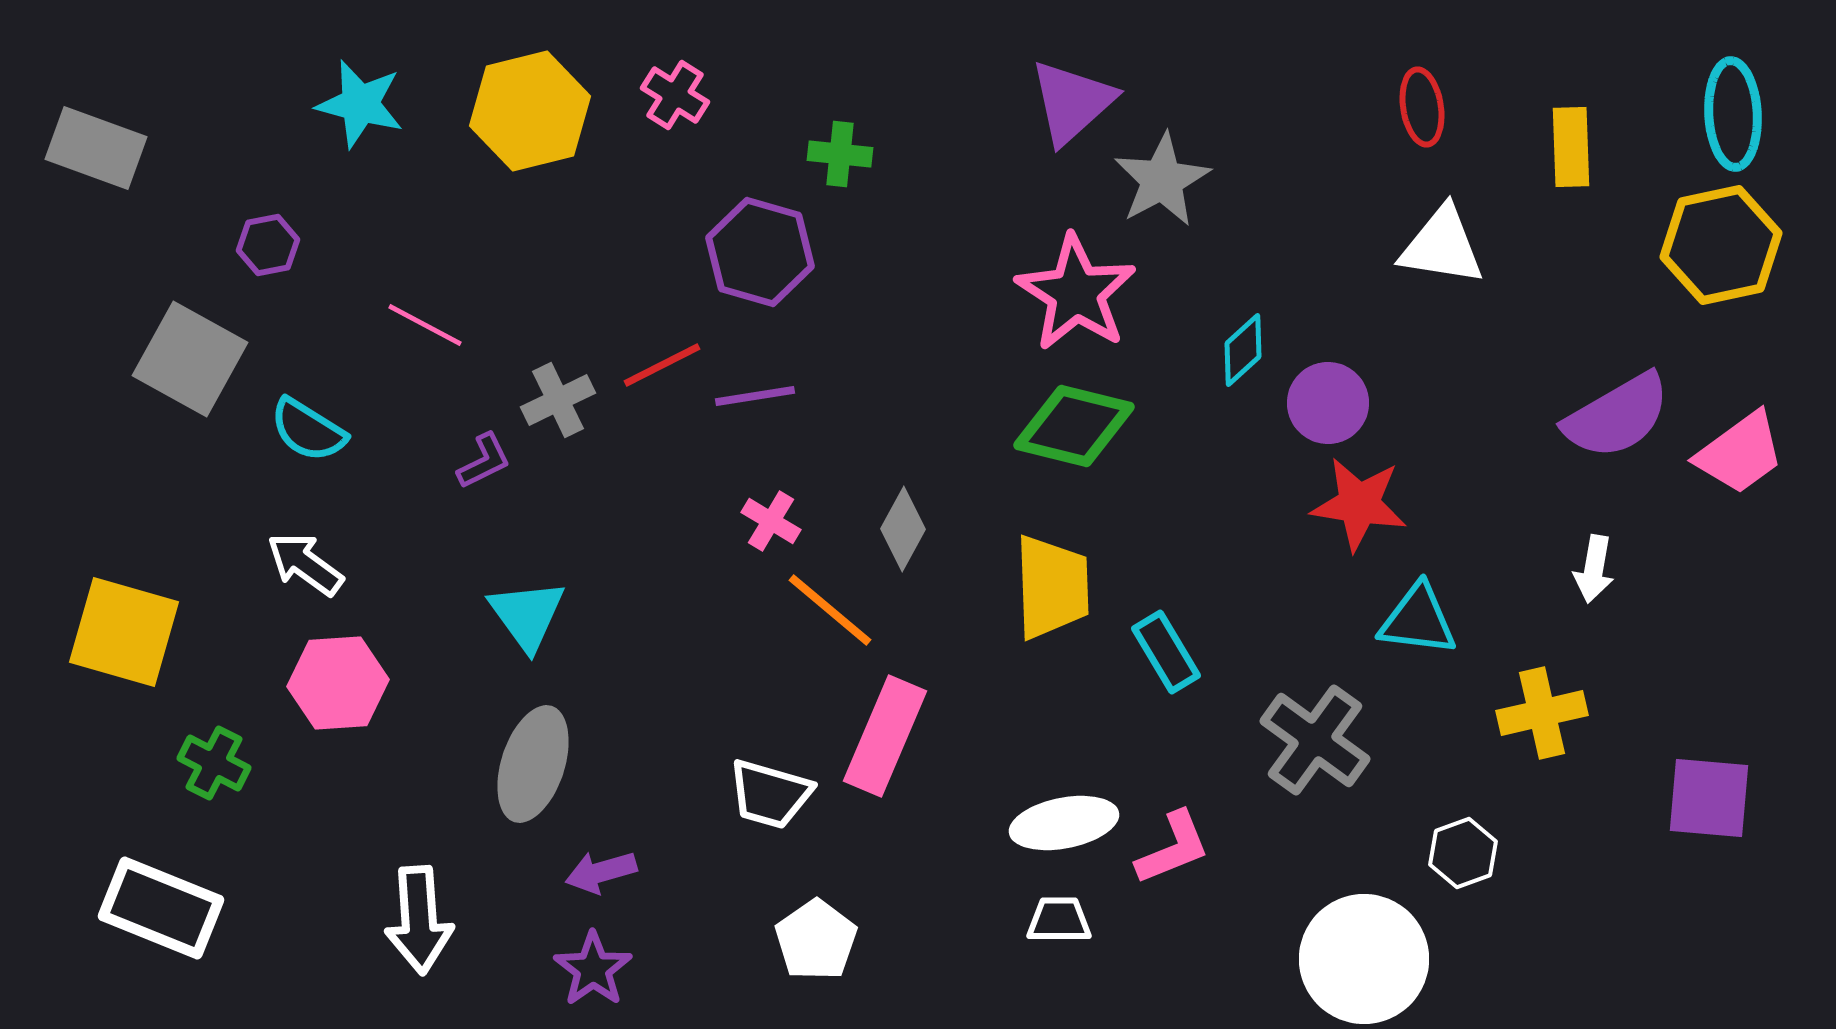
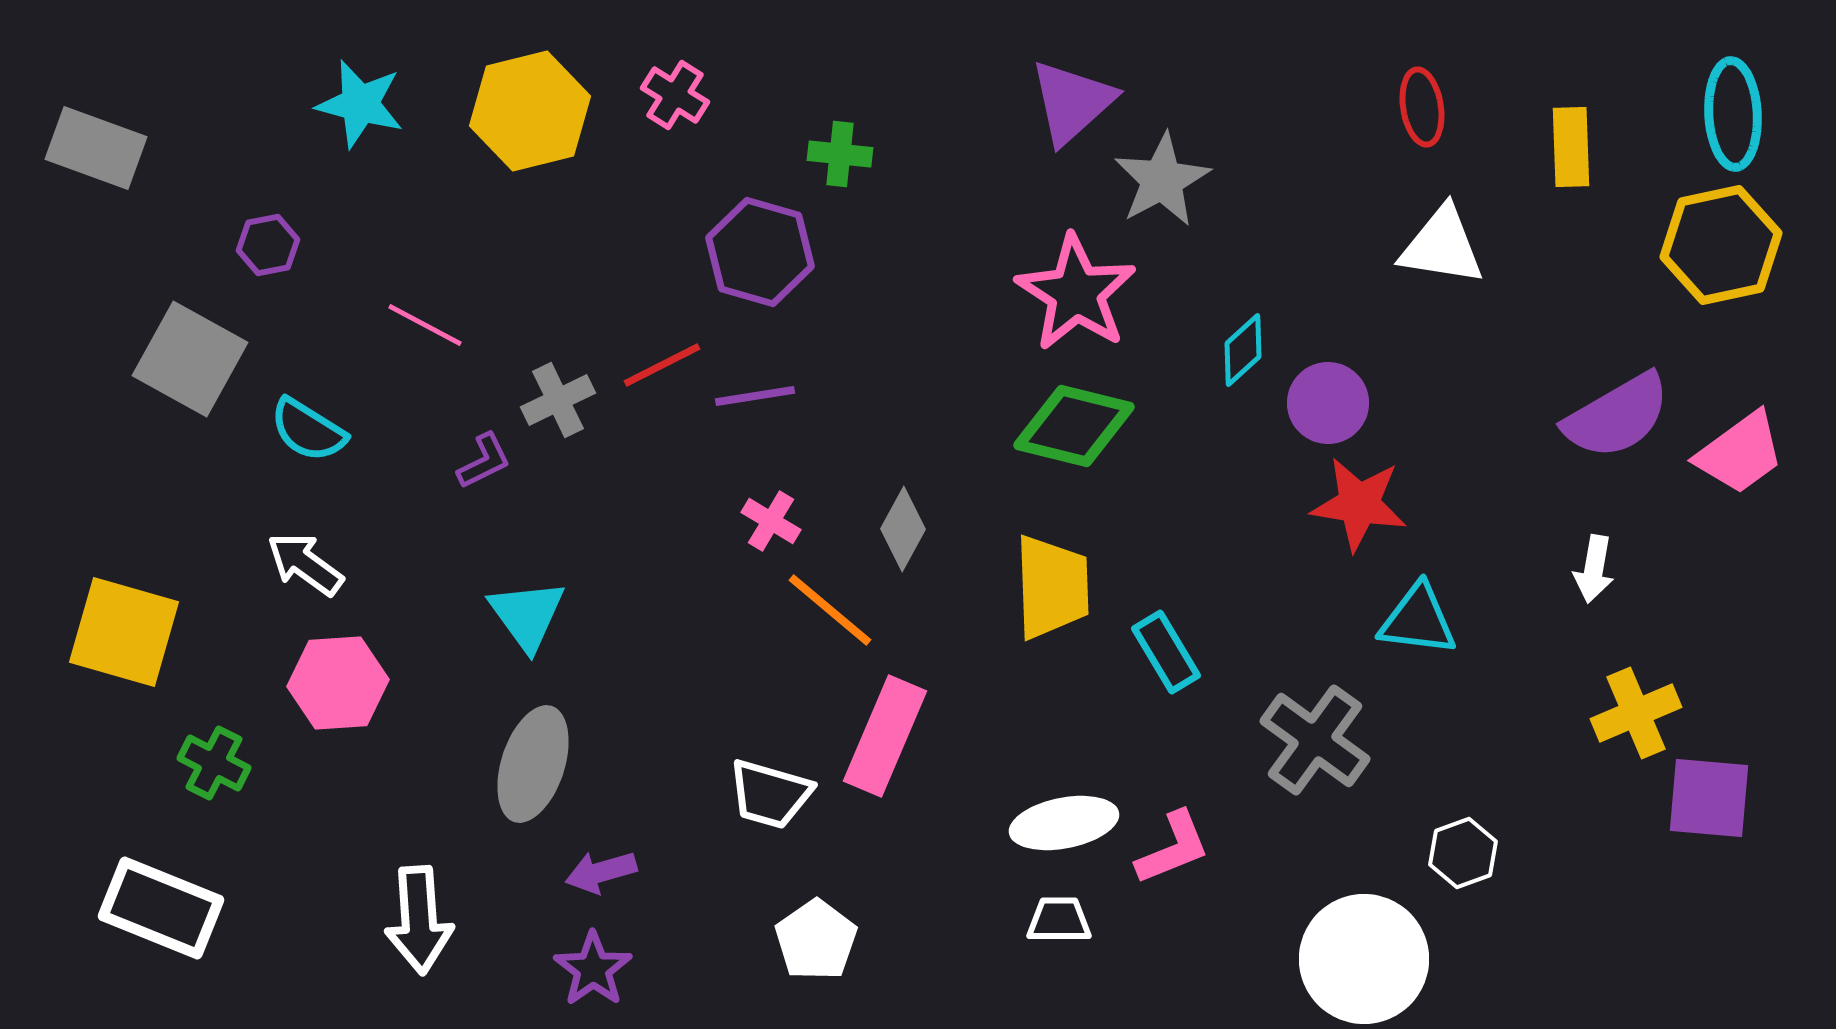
yellow cross at (1542, 713): moved 94 px right; rotated 10 degrees counterclockwise
